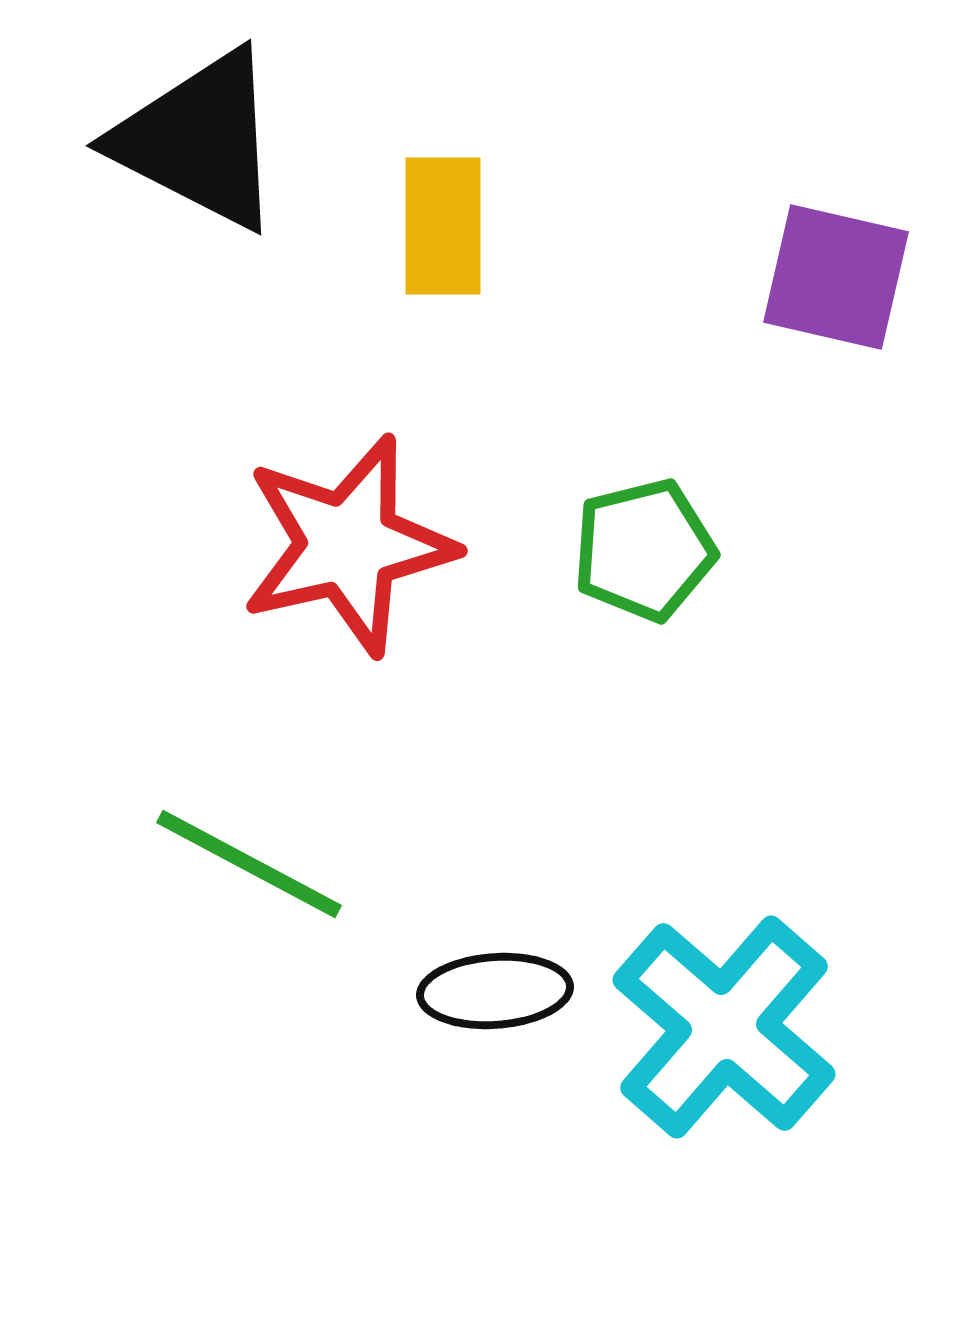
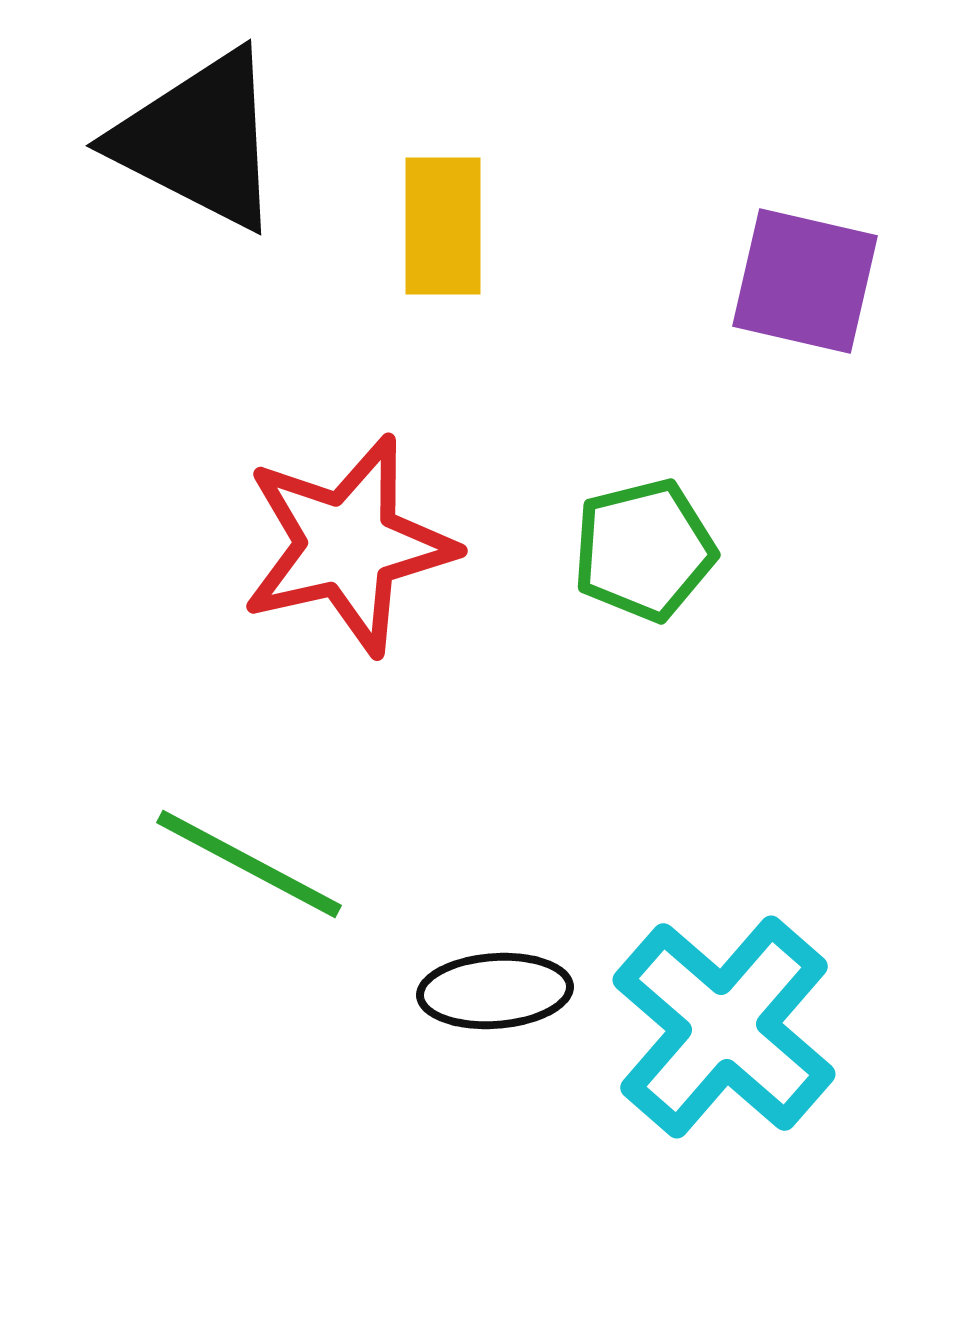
purple square: moved 31 px left, 4 px down
